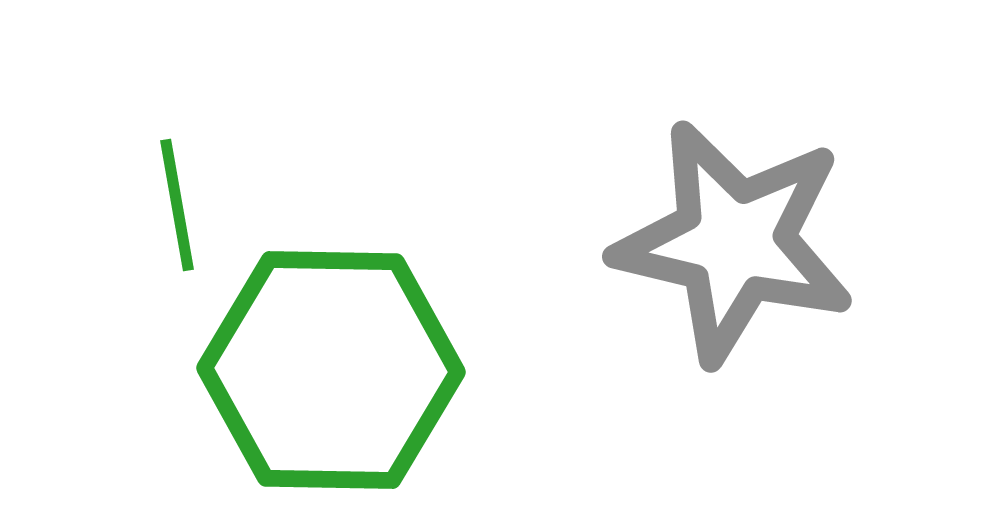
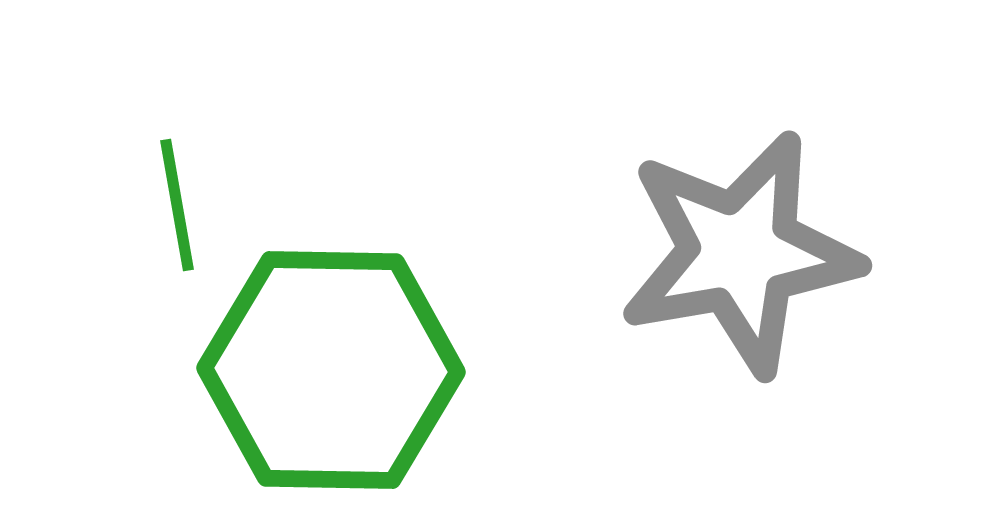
gray star: moved 6 px right, 11 px down; rotated 23 degrees counterclockwise
